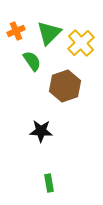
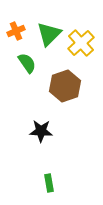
green triangle: moved 1 px down
green semicircle: moved 5 px left, 2 px down
